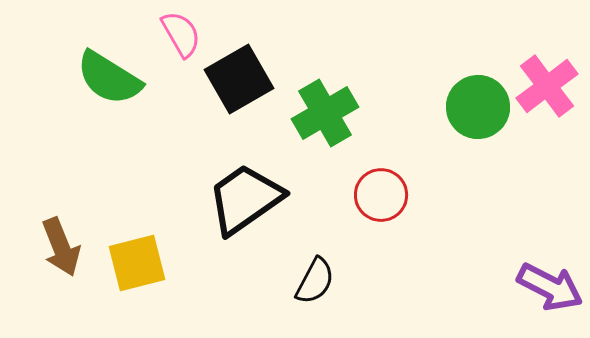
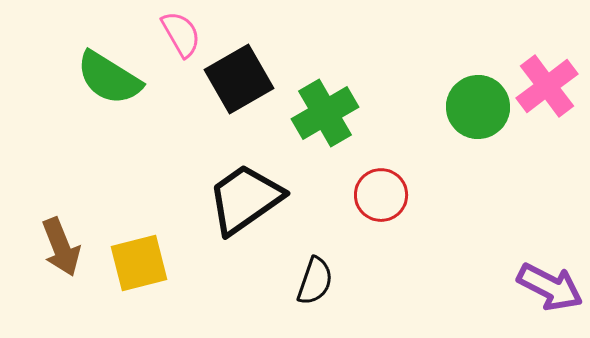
yellow square: moved 2 px right
black semicircle: rotated 9 degrees counterclockwise
